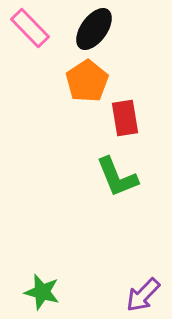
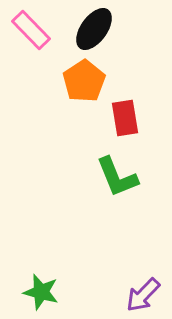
pink rectangle: moved 1 px right, 2 px down
orange pentagon: moved 3 px left
green star: moved 1 px left
